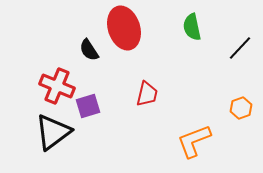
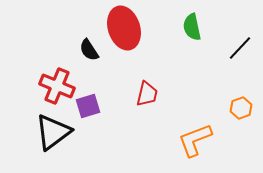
orange L-shape: moved 1 px right, 1 px up
